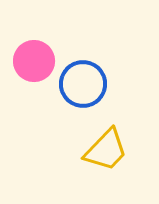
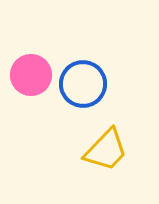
pink circle: moved 3 px left, 14 px down
